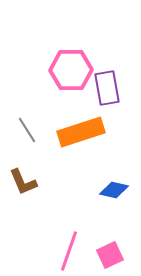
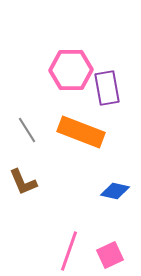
orange rectangle: rotated 39 degrees clockwise
blue diamond: moved 1 px right, 1 px down
